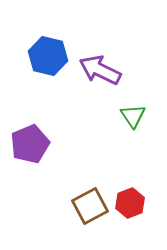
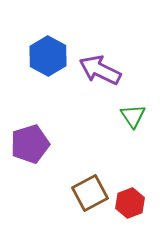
blue hexagon: rotated 15 degrees clockwise
purple pentagon: rotated 6 degrees clockwise
brown square: moved 13 px up
